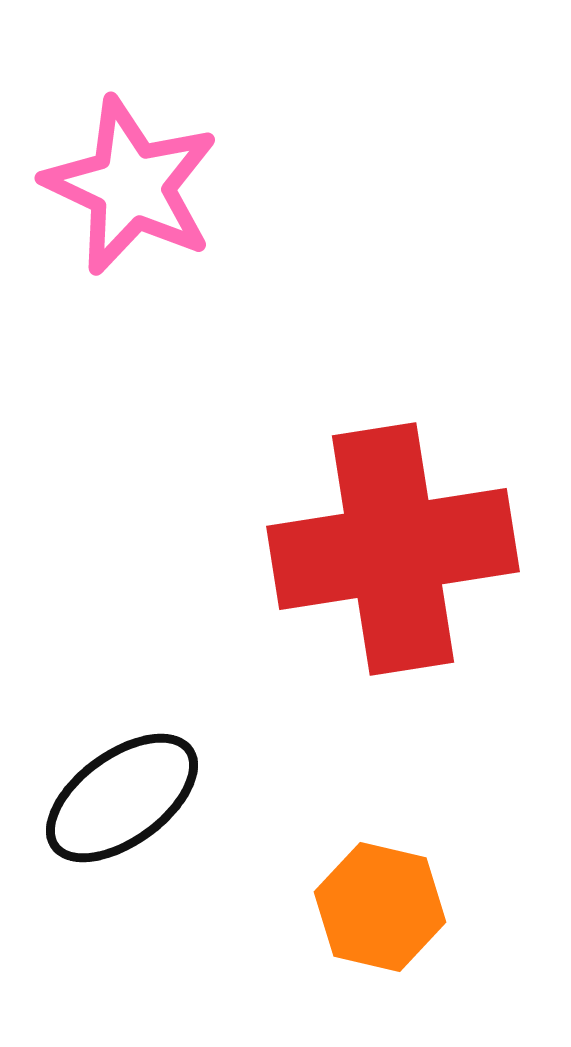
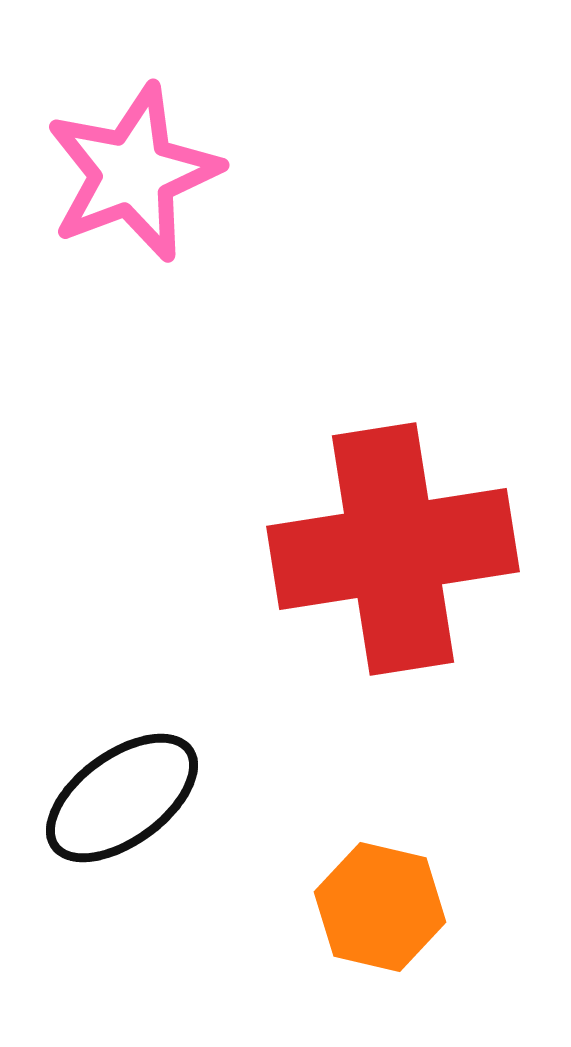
pink star: moved 2 px right, 13 px up; rotated 26 degrees clockwise
